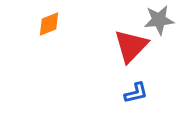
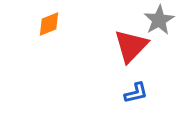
gray star: rotated 24 degrees counterclockwise
